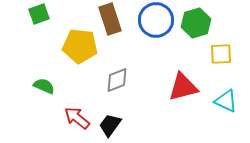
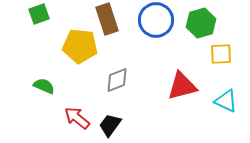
brown rectangle: moved 3 px left
green hexagon: moved 5 px right
red triangle: moved 1 px left, 1 px up
